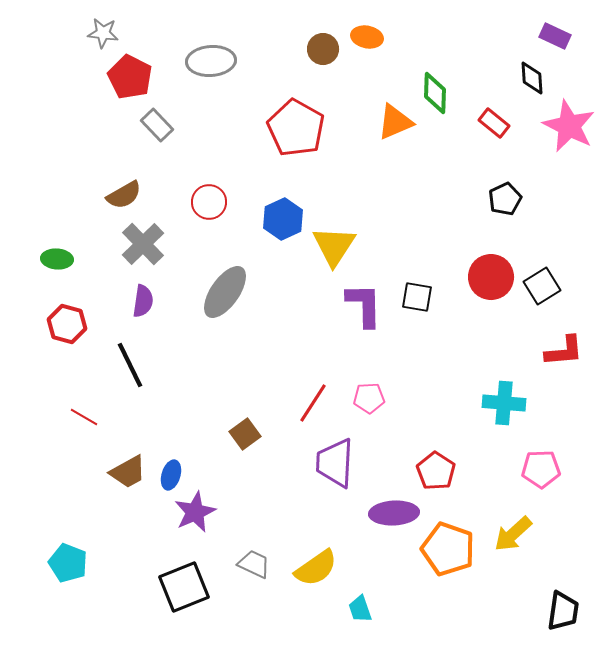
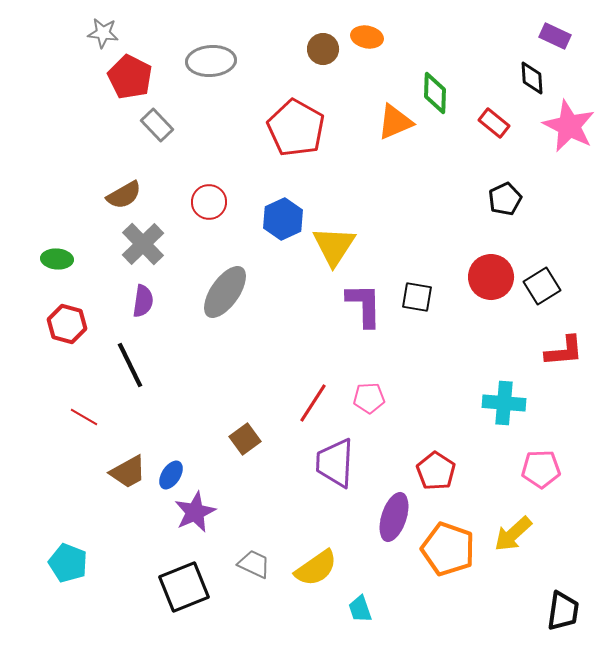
brown square at (245, 434): moved 5 px down
blue ellipse at (171, 475): rotated 16 degrees clockwise
purple ellipse at (394, 513): moved 4 px down; rotated 69 degrees counterclockwise
